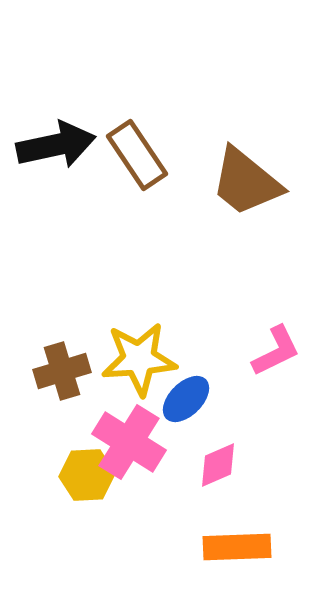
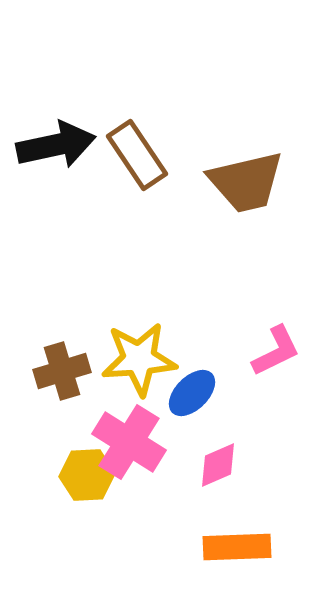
brown trapezoid: rotated 52 degrees counterclockwise
blue ellipse: moved 6 px right, 6 px up
